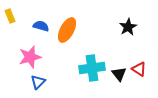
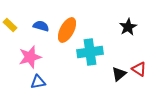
yellow rectangle: moved 9 px down; rotated 24 degrees counterclockwise
cyan cross: moved 2 px left, 16 px up
black triangle: rotated 28 degrees clockwise
blue triangle: rotated 35 degrees clockwise
